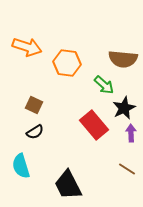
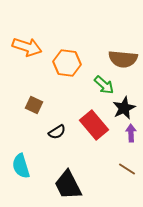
black semicircle: moved 22 px right
